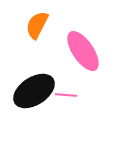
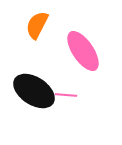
black ellipse: rotated 66 degrees clockwise
